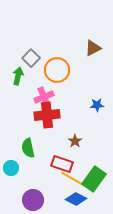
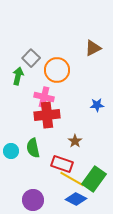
pink cross: rotated 36 degrees clockwise
green semicircle: moved 5 px right
cyan circle: moved 17 px up
yellow line: moved 1 px left
